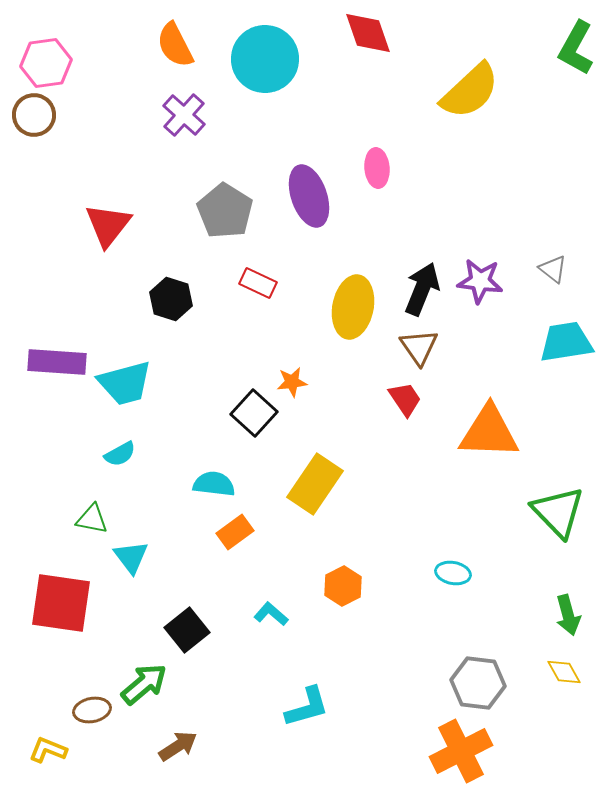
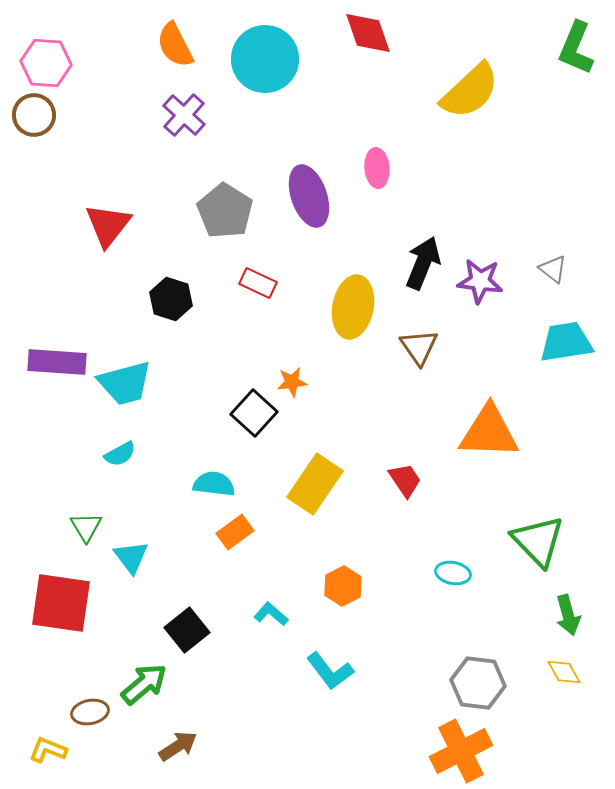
green L-shape at (576, 48): rotated 6 degrees counterclockwise
pink hexagon at (46, 63): rotated 12 degrees clockwise
black arrow at (422, 289): moved 1 px right, 26 px up
red trapezoid at (405, 399): moved 81 px down
green triangle at (558, 512): moved 20 px left, 29 px down
green triangle at (92, 519): moved 6 px left, 8 px down; rotated 48 degrees clockwise
cyan L-shape at (307, 707): moved 23 px right, 36 px up; rotated 69 degrees clockwise
brown ellipse at (92, 710): moved 2 px left, 2 px down
